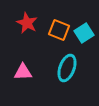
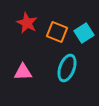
orange square: moved 2 px left, 2 px down
